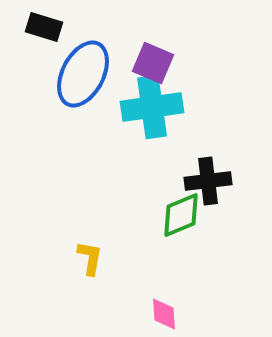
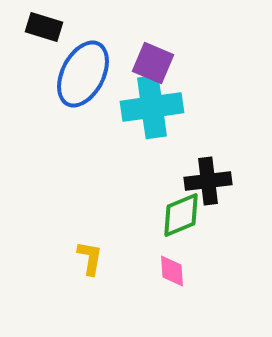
pink diamond: moved 8 px right, 43 px up
